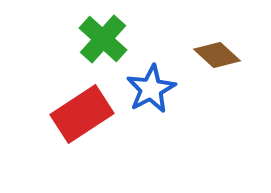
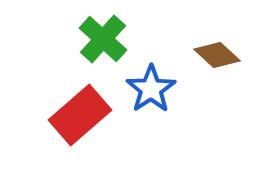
blue star: rotated 6 degrees counterclockwise
red rectangle: moved 2 px left, 1 px down; rotated 8 degrees counterclockwise
